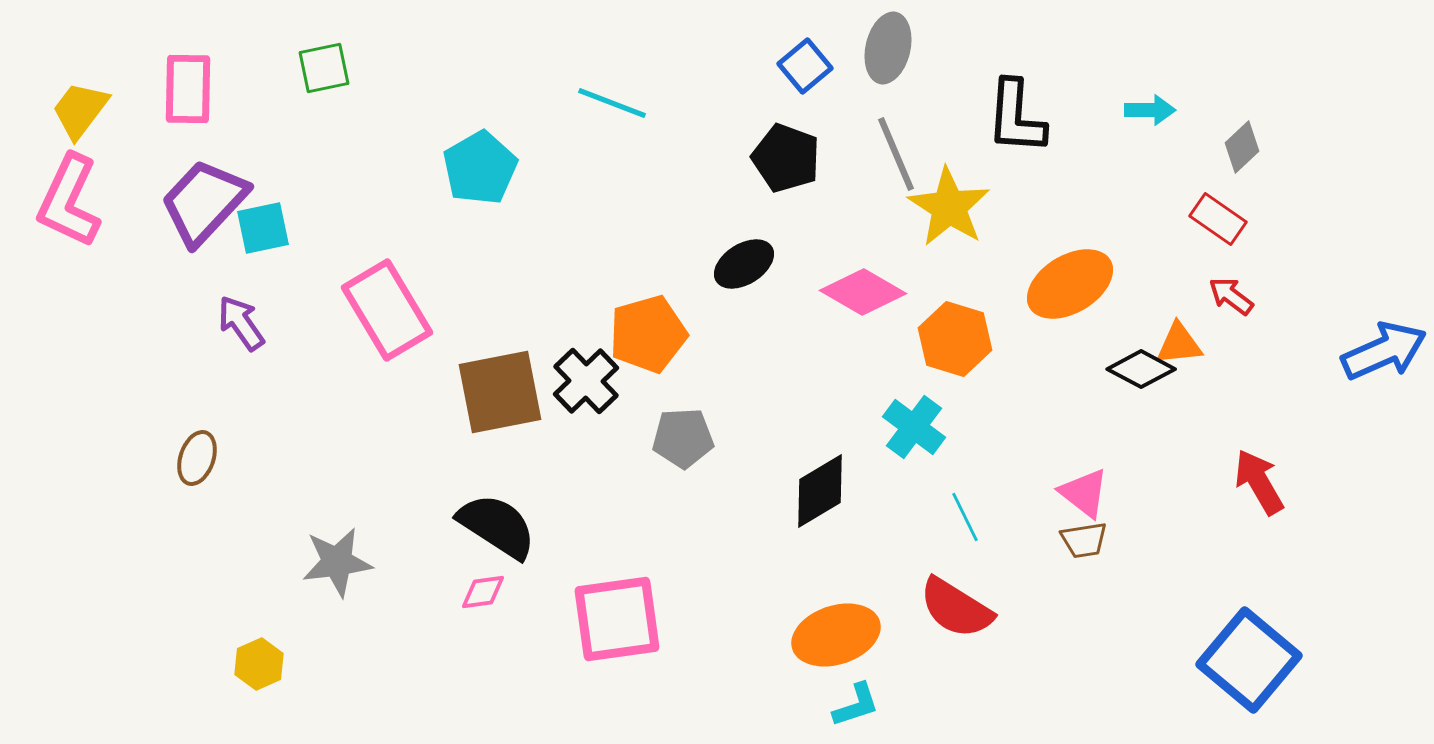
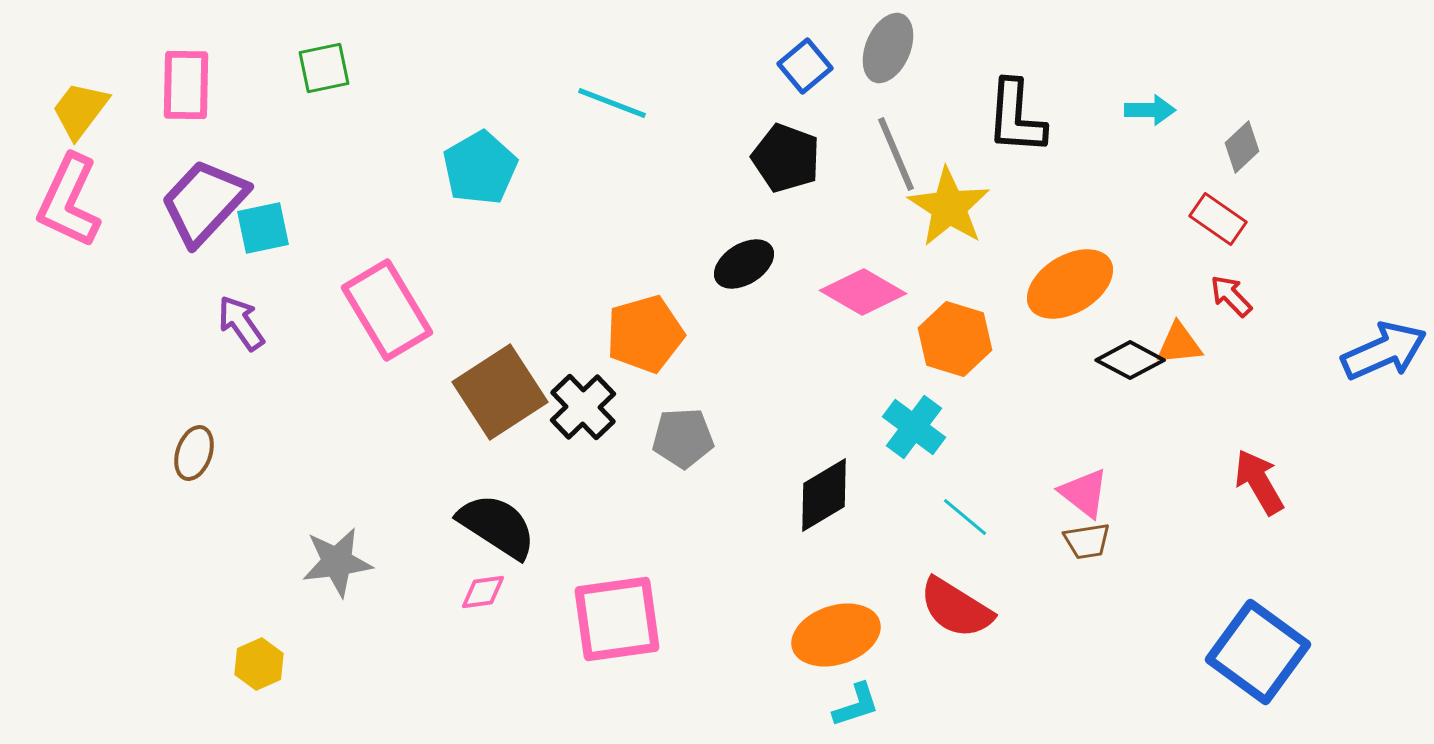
gray ellipse at (888, 48): rotated 10 degrees clockwise
pink rectangle at (188, 89): moved 2 px left, 4 px up
red arrow at (1231, 296): rotated 9 degrees clockwise
orange pentagon at (648, 334): moved 3 px left
black diamond at (1141, 369): moved 11 px left, 9 px up
black cross at (586, 381): moved 3 px left, 26 px down
brown square at (500, 392): rotated 22 degrees counterclockwise
brown ellipse at (197, 458): moved 3 px left, 5 px up
black diamond at (820, 491): moved 4 px right, 4 px down
cyan line at (965, 517): rotated 24 degrees counterclockwise
brown trapezoid at (1084, 540): moved 3 px right, 1 px down
blue square at (1249, 660): moved 9 px right, 8 px up; rotated 4 degrees counterclockwise
